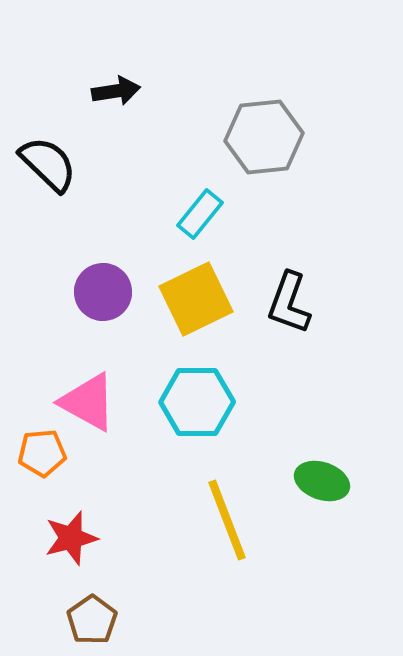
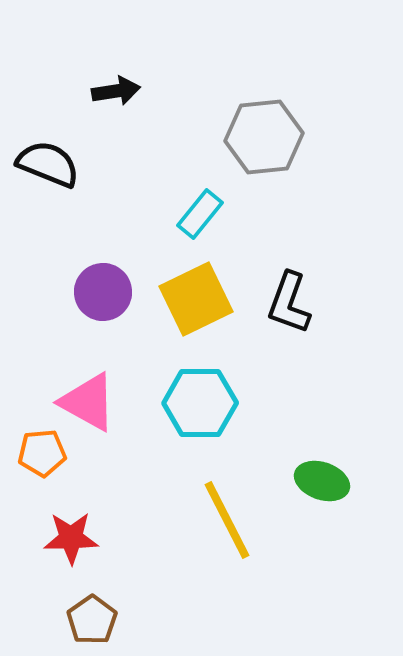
black semicircle: rotated 22 degrees counterclockwise
cyan hexagon: moved 3 px right, 1 px down
yellow line: rotated 6 degrees counterclockwise
red star: rotated 14 degrees clockwise
